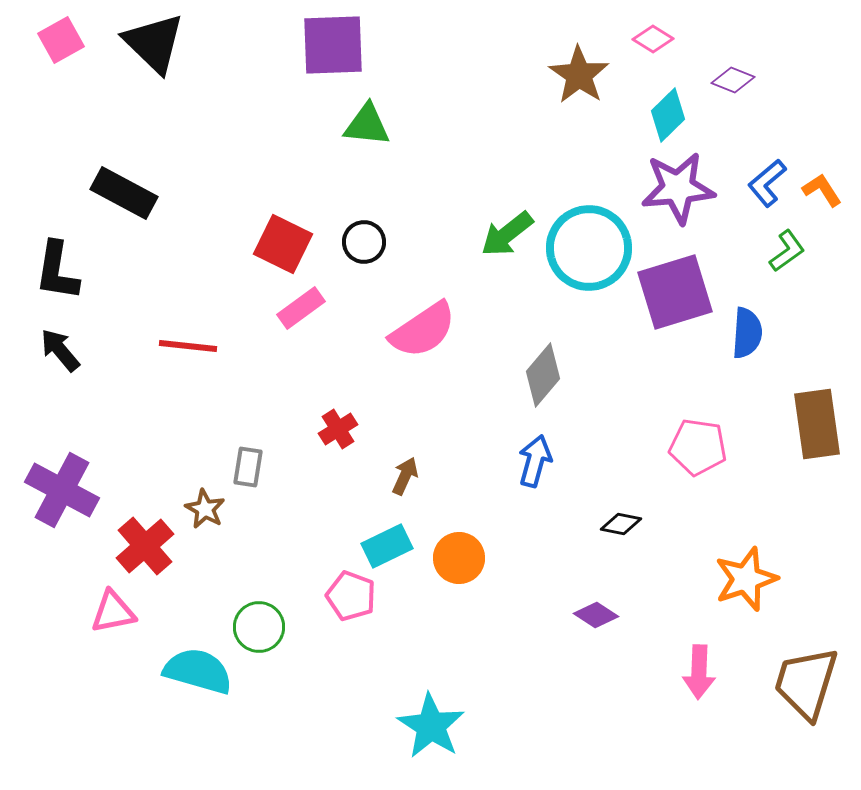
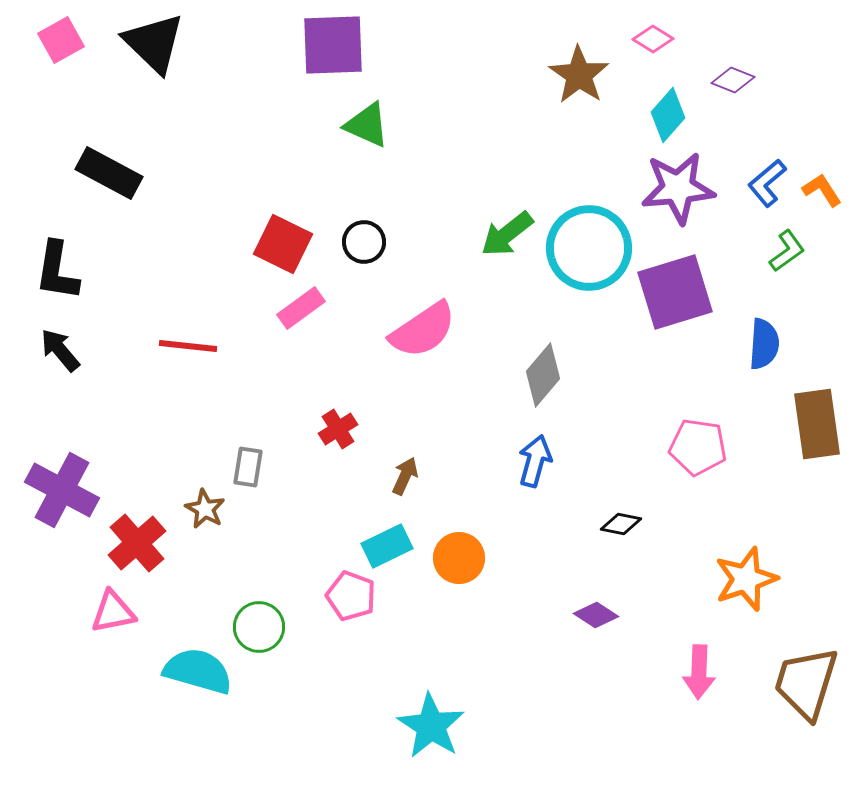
cyan diamond at (668, 115): rotated 4 degrees counterclockwise
green triangle at (367, 125): rotated 18 degrees clockwise
black rectangle at (124, 193): moved 15 px left, 20 px up
blue semicircle at (747, 333): moved 17 px right, 11 px down
red cross at (145, 546): moved 8 px left, 3 px up
